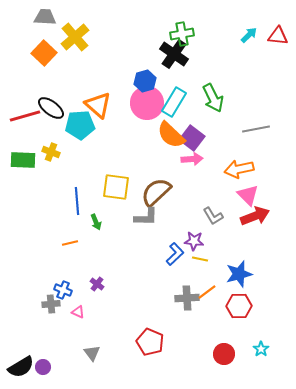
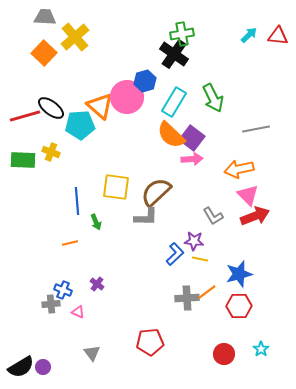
pink circle at (147, 103): moved 20 px left, 6 px up
orange triangle at (98, 105): moved 2 px right, 1 px down
red pentagon at (150, 342): rotated 28 degrees counterclockwise
